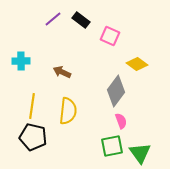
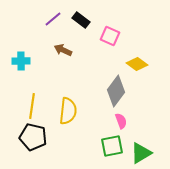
brown arrow: moved 1 px right, 22 px up
green triangle: moved 1 px right; rotated 35 degrees clockwise
